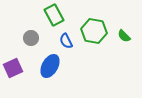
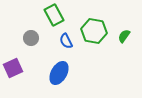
green semicircle: rotated 80 degrees clockwise
blue ellipse: moved 9 px right, 7 px down
